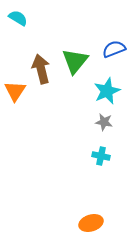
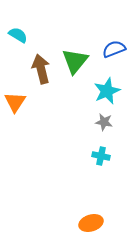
cyan semicircle: moved 17 px down
orange triangle: moved 11 px down
